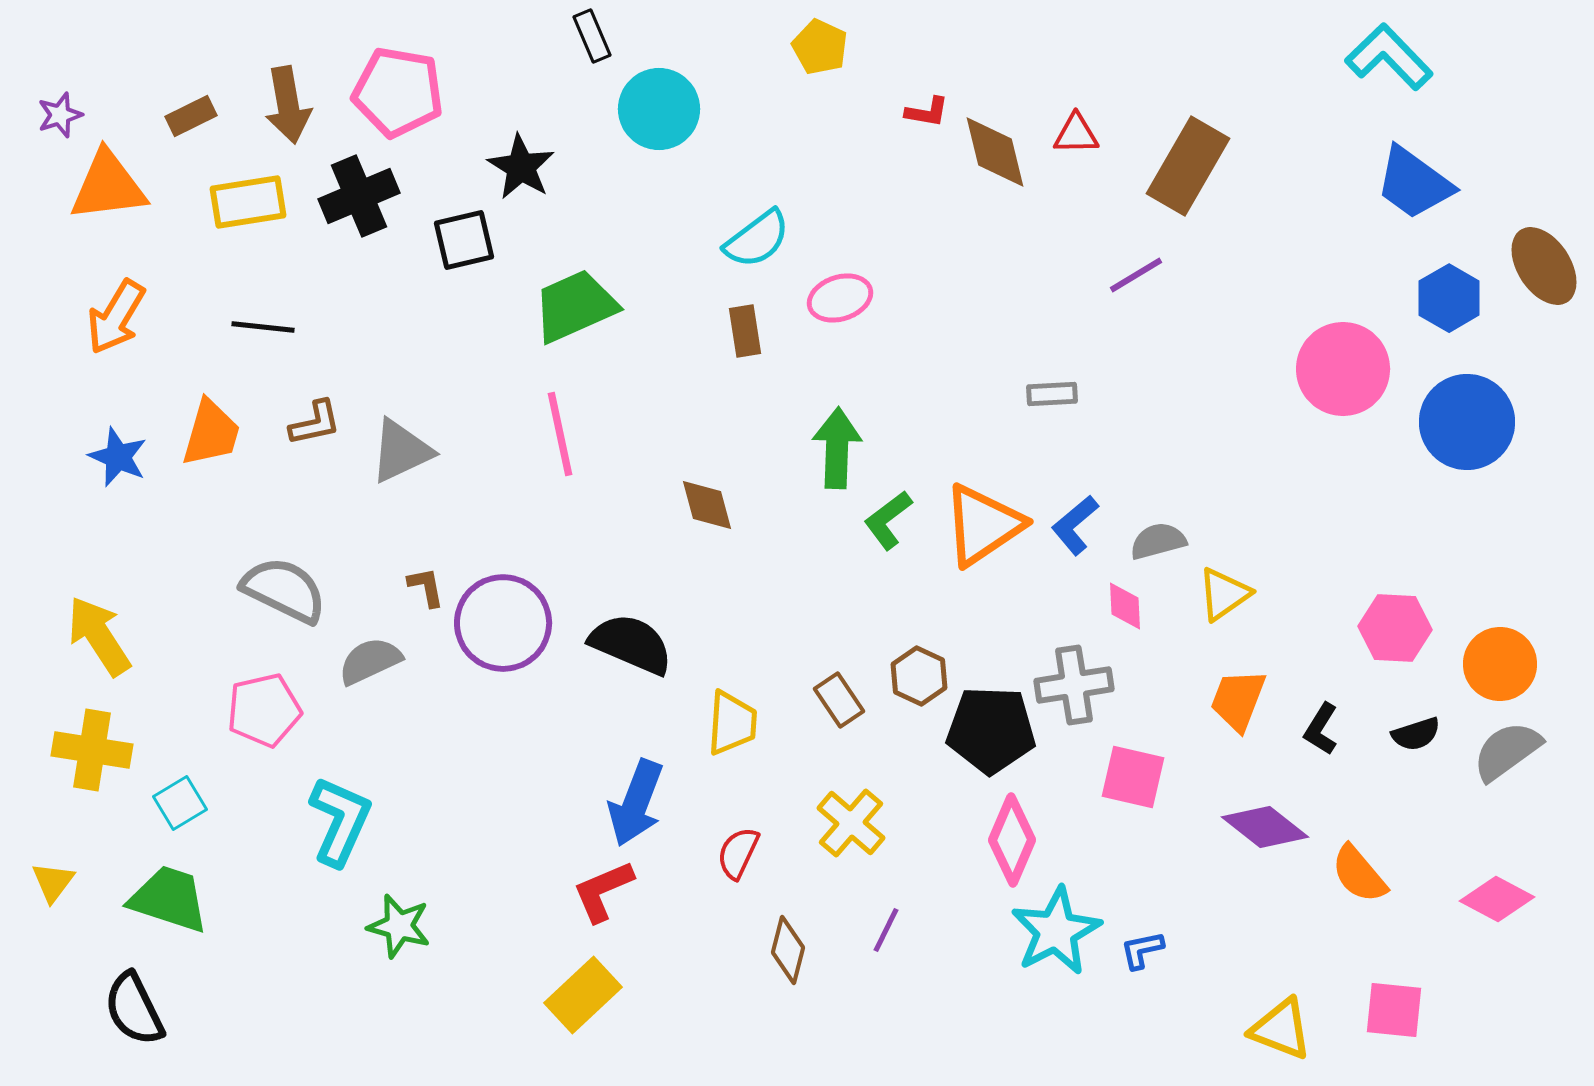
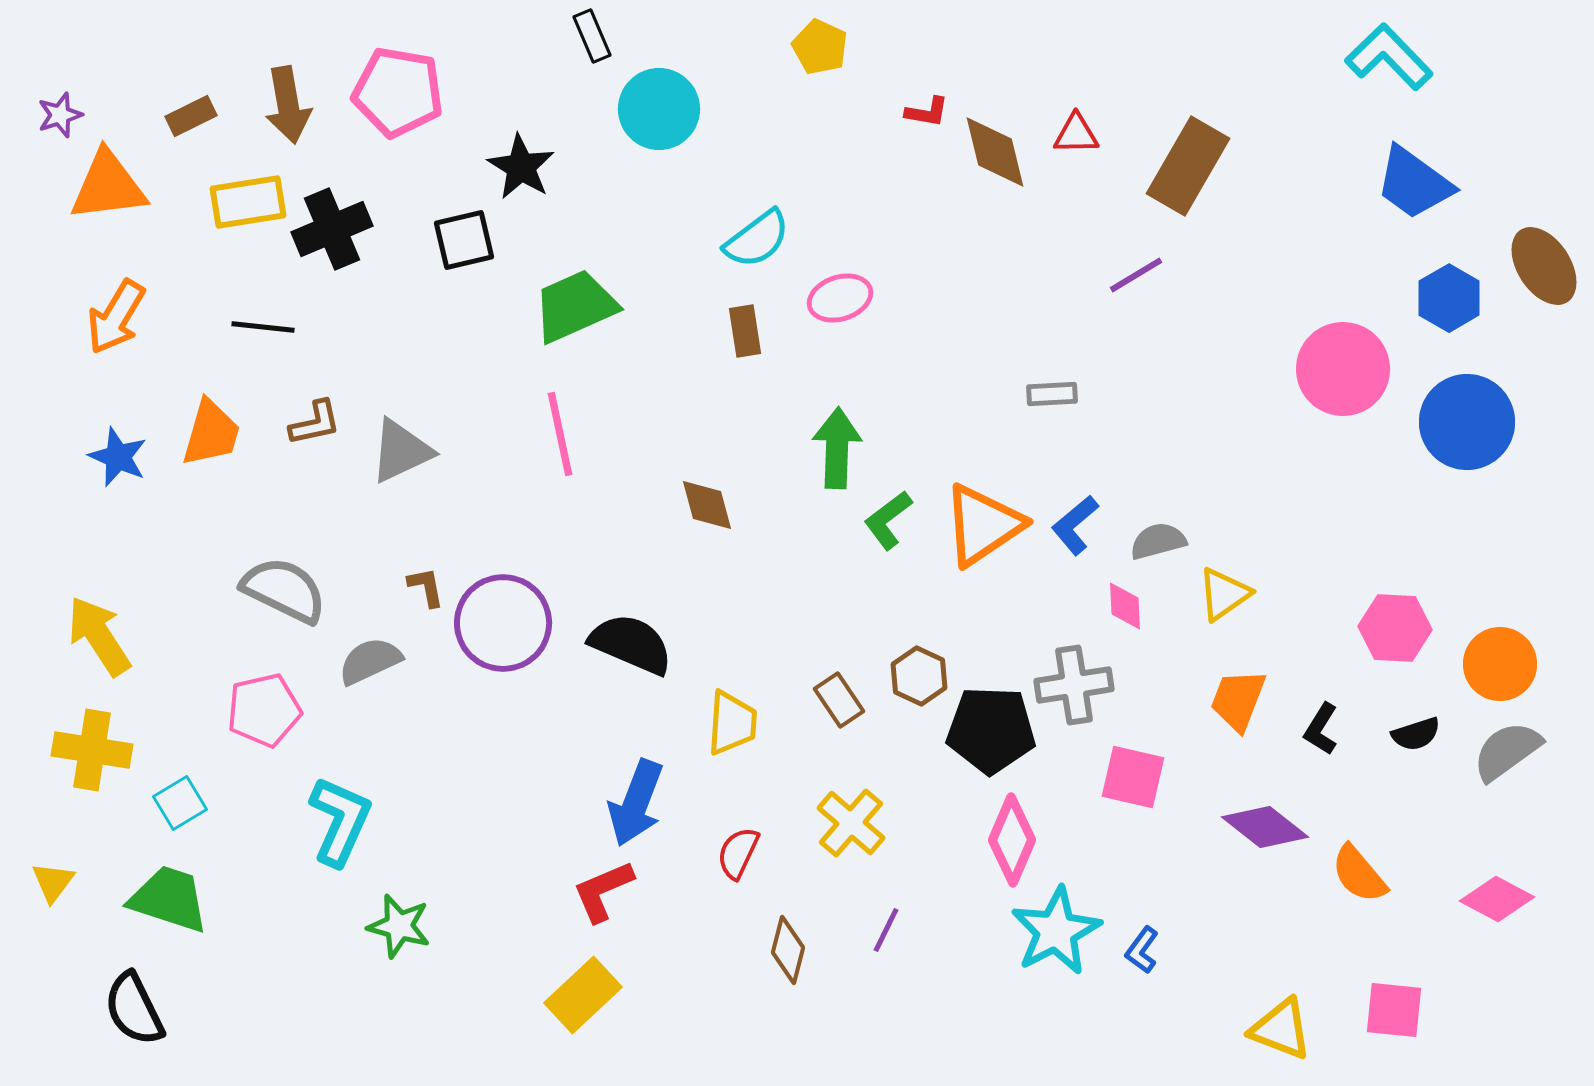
black cross at (359, 196): moved 27 px left, 33 px down
blue L-shape at (1142, 950): rotated 42 degrees counterclockwise
